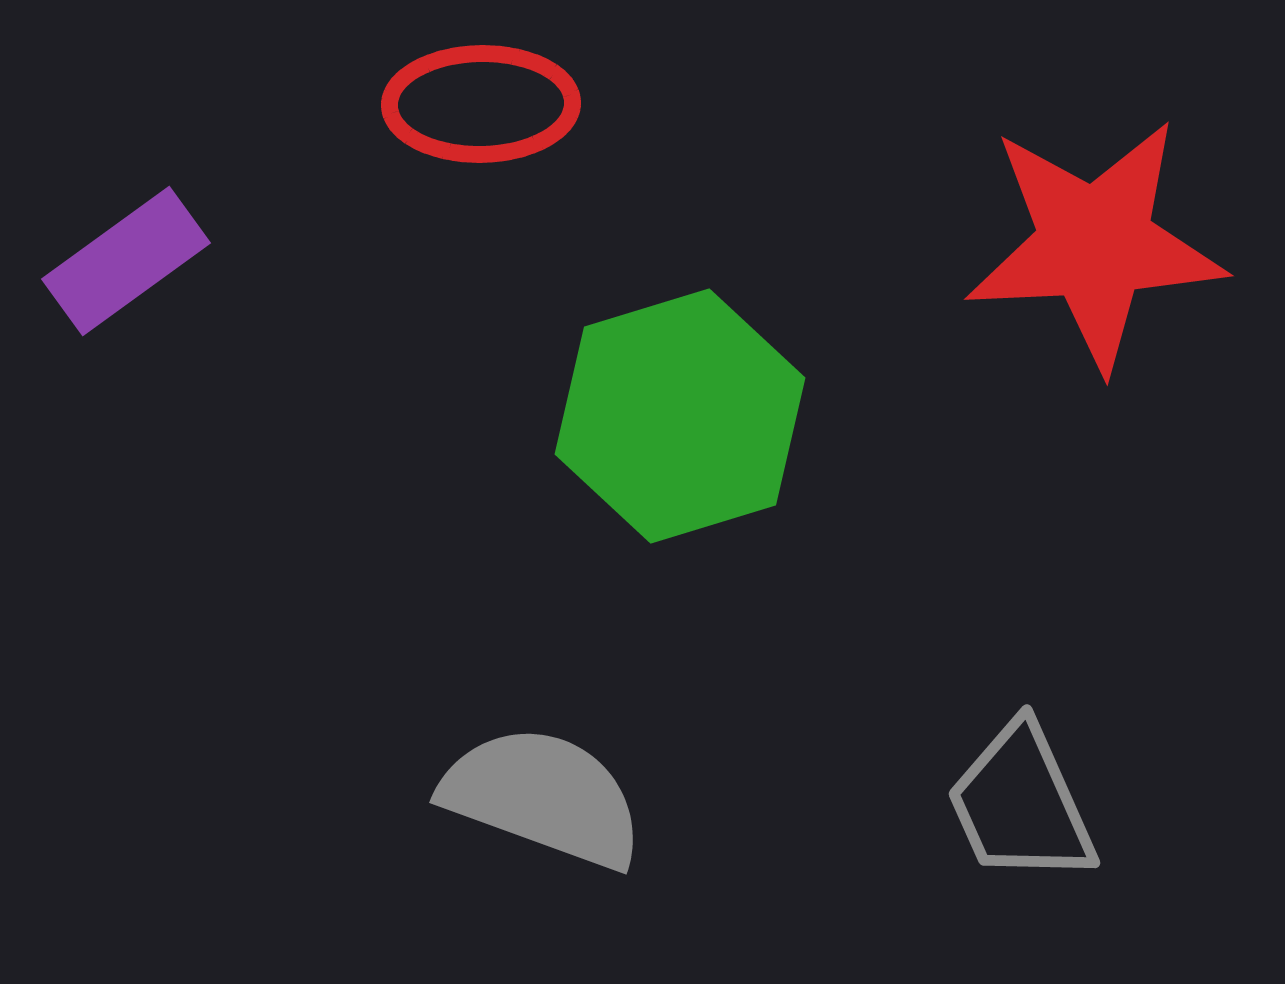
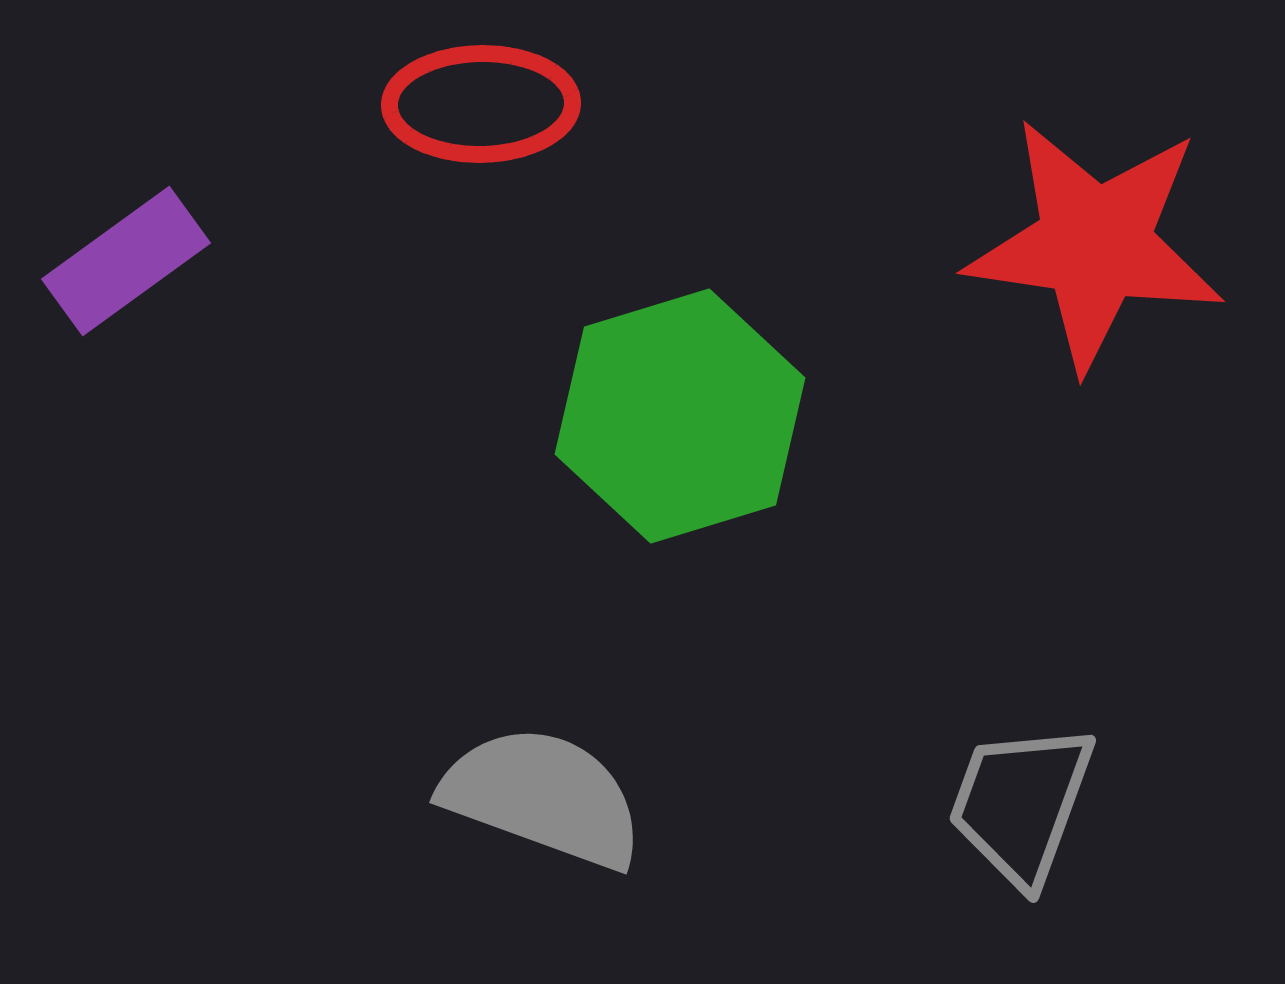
red star: rotated 11 degrees clockwise
gray trapezoid: rotated 44 degrees clockwise
